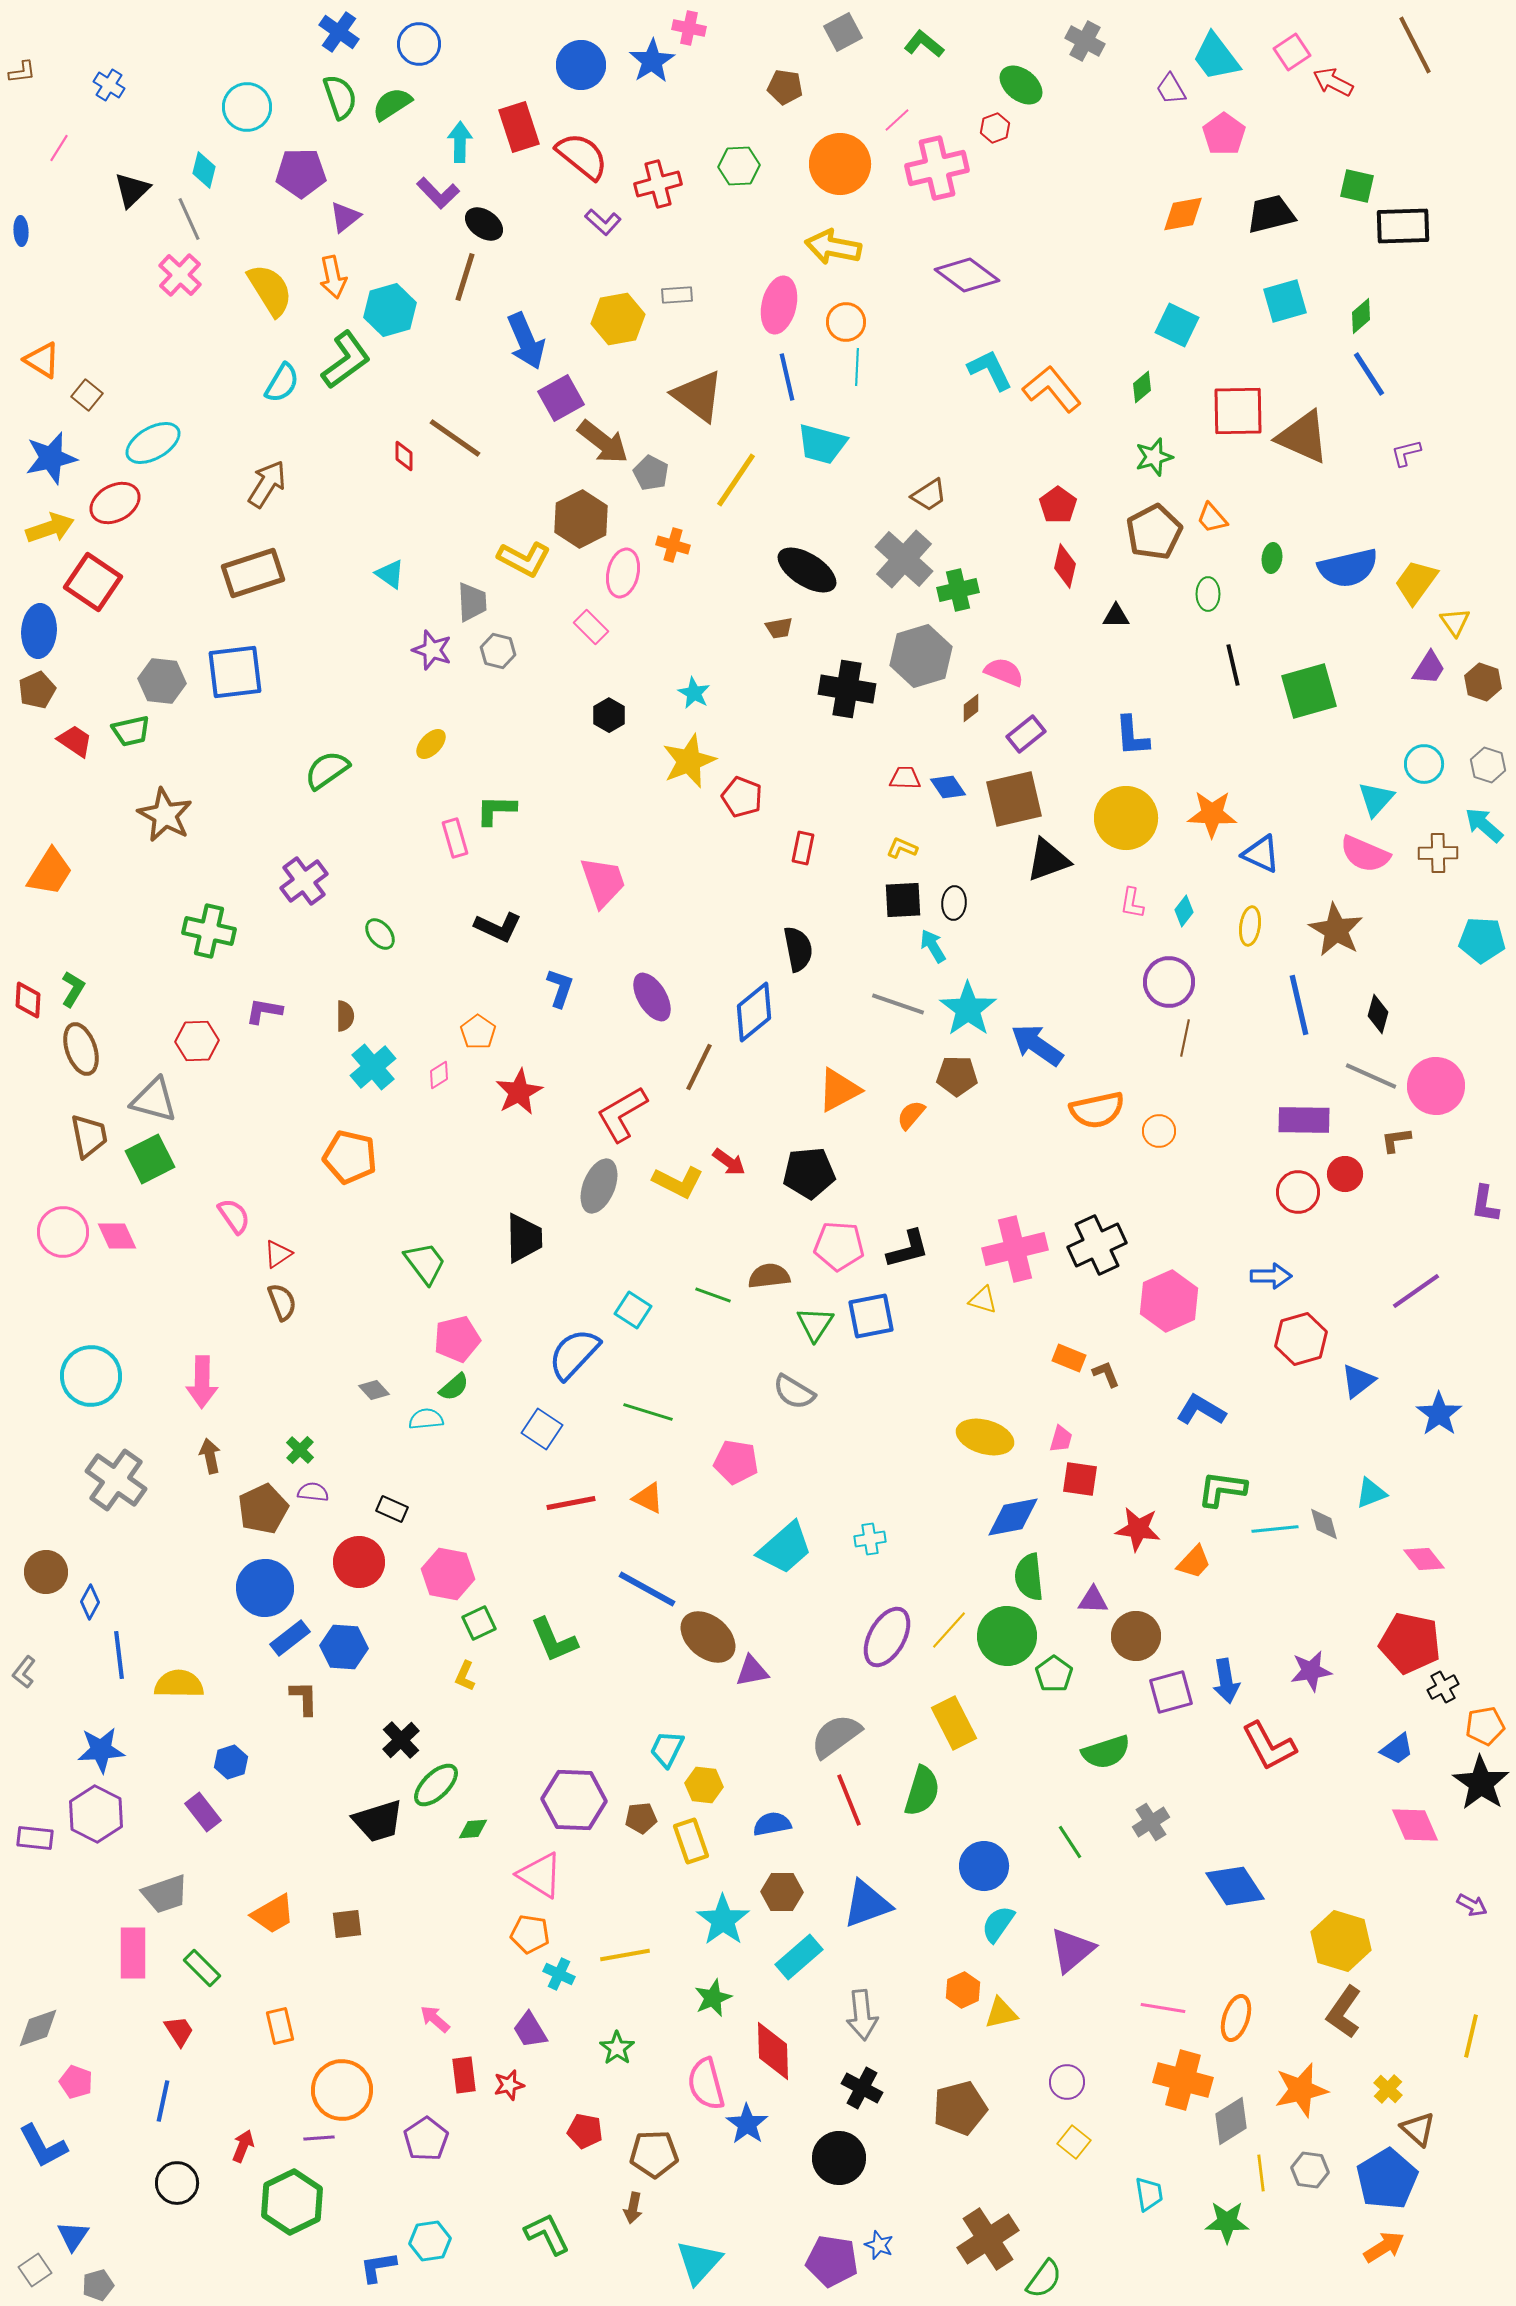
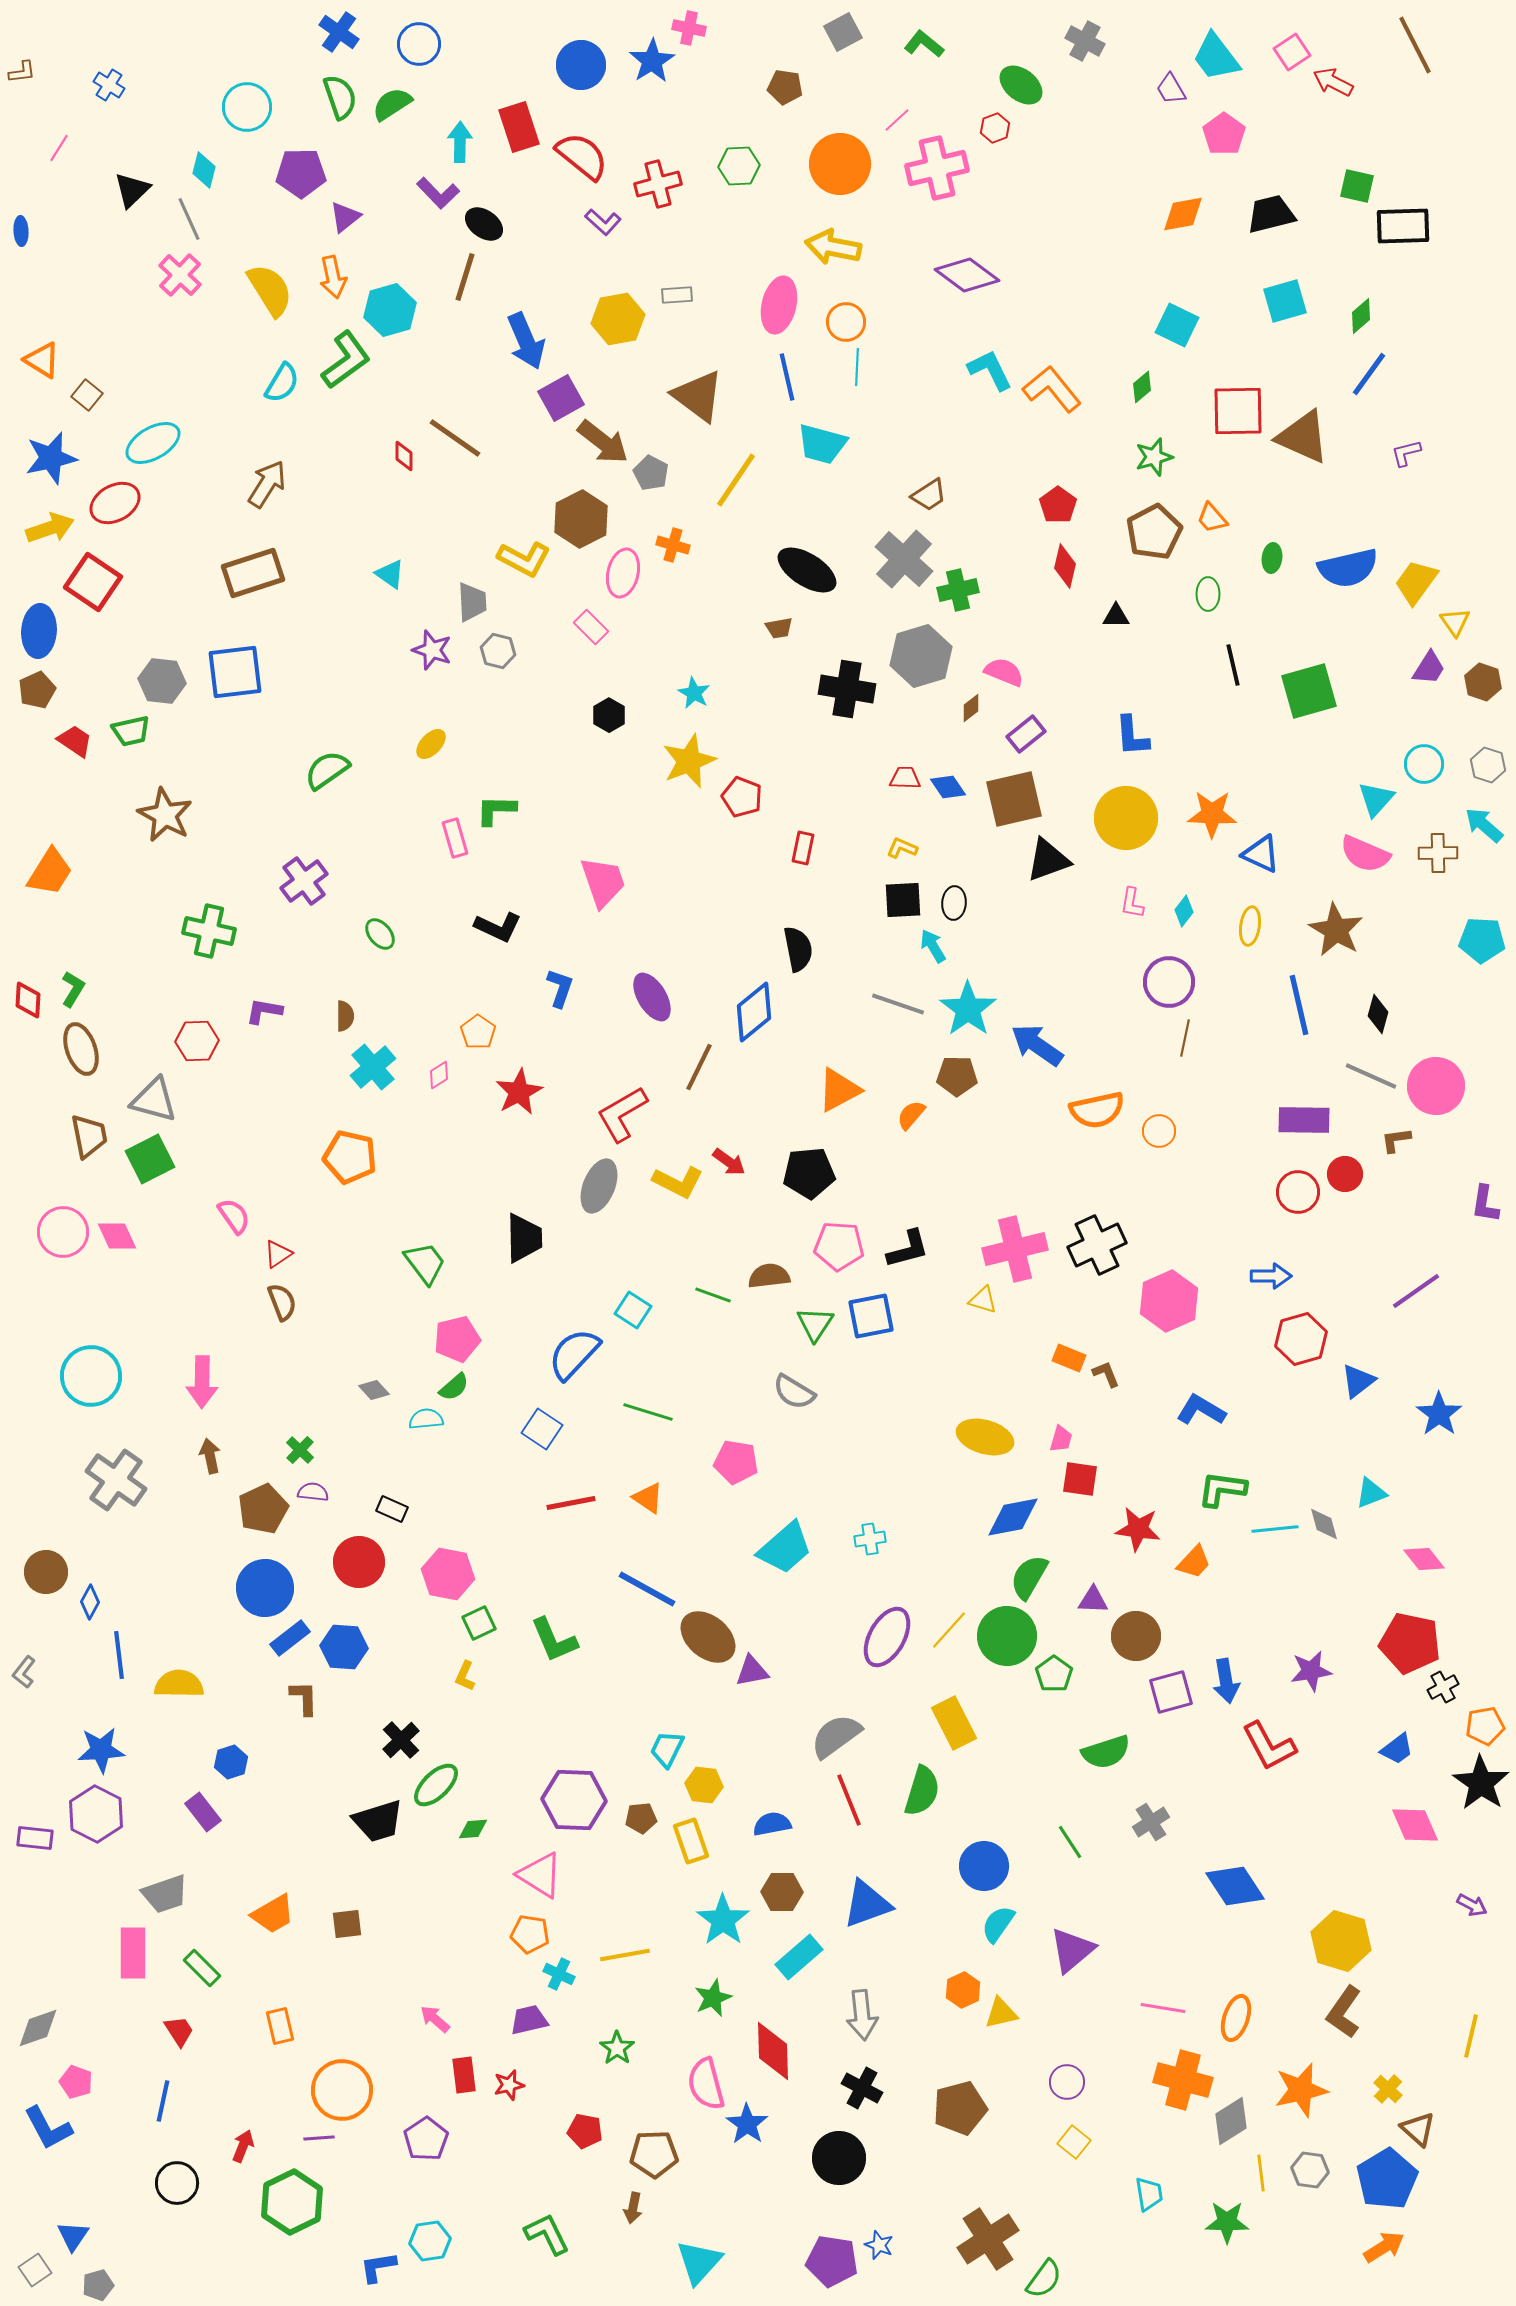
blue line at (1369, 374): rotated 69 degrees clockwise
orange triangle at (648, 1498): rotated 8 degrees clockwise
green semicircle at (1029, 1577): rotated 36 degrees clockwise
purple trapezoid at (530, 2030): moved 1 px left, 10 px up; rotated 108 degrees clockwise
blue L-shape at (43, 2146): moved 5 px right, 18 px up
